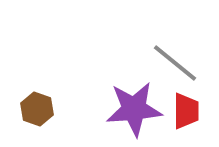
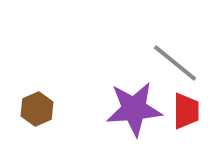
brown hexagon: rotated 16 degrees clockwise
